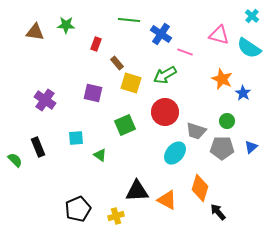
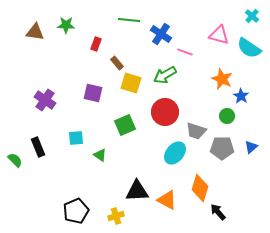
blue star: moved 2 px left, 3 px down
green circle: moved 5 px up
black pentagon: moved 2 px left, 2 px down
